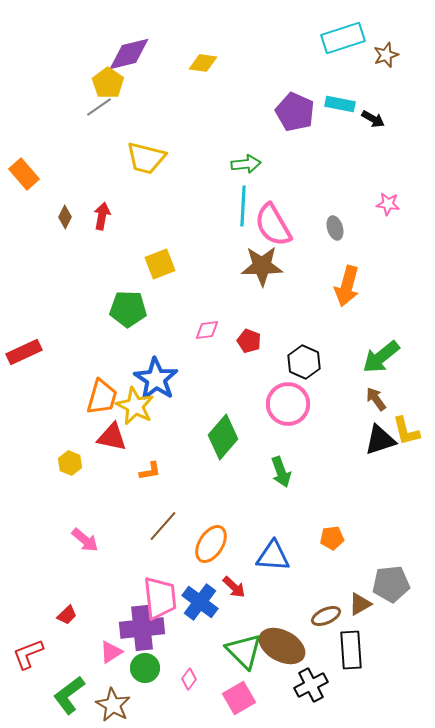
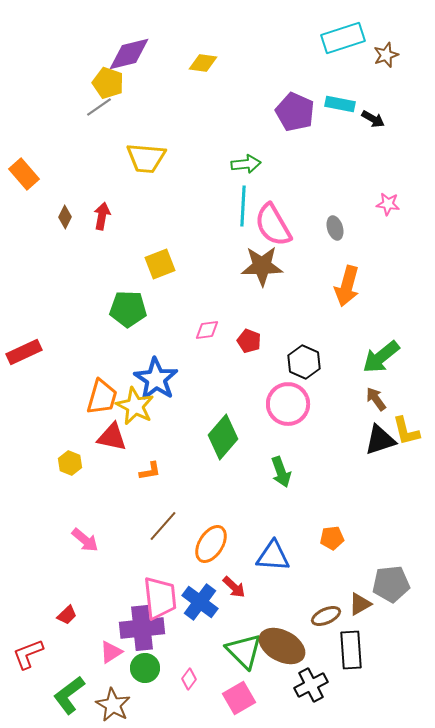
yellow pentagon at (108, 83): rotated 16 degrees counterclockwise
yellow trapezoid at (146, 158): rotated 9 degrees counterclockwise
